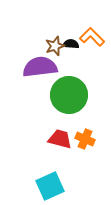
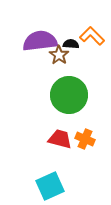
orange L-shape: moved 1 px up
brown star: moved 4 px right, 9 px down; rotated 18 degrees counterclockwise
purple semicircle: moved 26 px up
